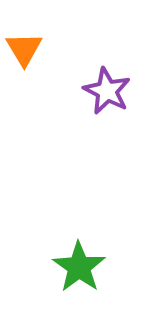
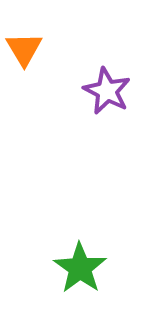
green star: moved 1 px right, 1 px down
